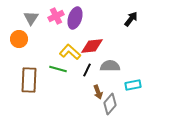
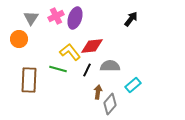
yellow L-shape: rotated 10 degrees clockwise
cyan rectangle: rotated 28 degrees counterclockwise
brown arrow: rotated 152 degrees counterclockwise
